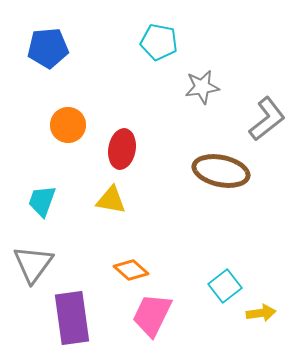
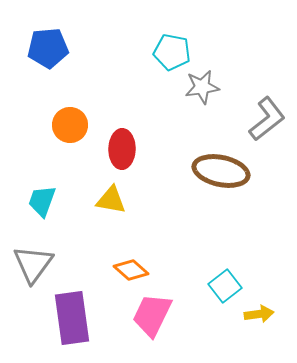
cyan pentagon: moved 13 px right, 10 px down
orange circle: moved 2 px right
red ellipse: rotated 9 degrees counterclockwise
yellow arrow: moved 2 px left, 1 px down
